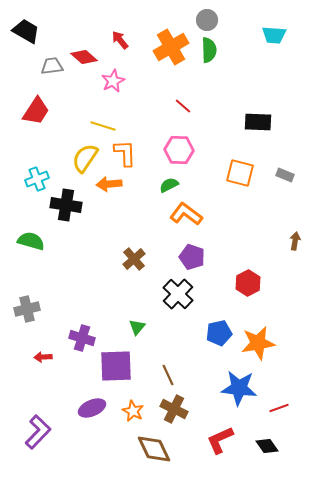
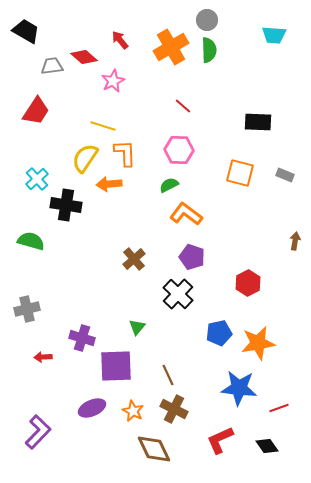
cyan cross at (37, 179): rotated 20 degrees counterclockwise
